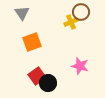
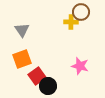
gray triangle: moved 17 px down
yellow cross: rotated 24 degrees clockwise
orange square: moved 10 px left, 17 px down
black circle: moved 3 px down
